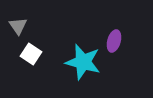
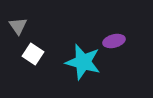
purple ellipse: rotated 60 degrees clockwise
white square: moved 2 px right
